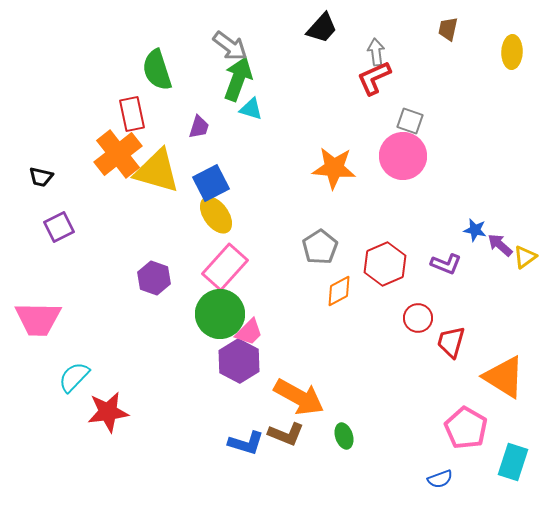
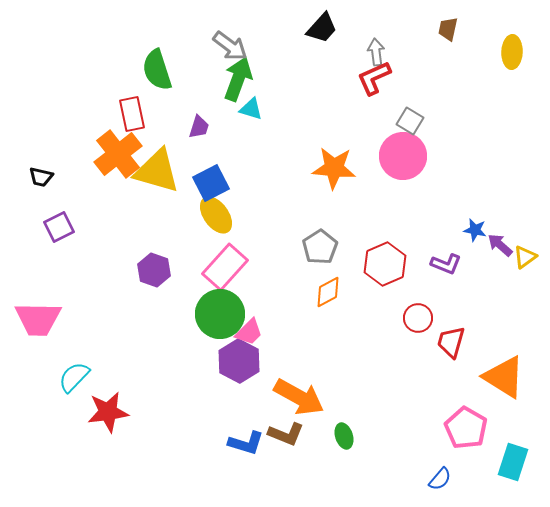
gray square at (410, 121): rotated 12 degrees clockwise
purple hexagon at (154, 278): moved 8 px up
orange diamond at (339, 291): moved 11 px left, 1 px down
blue semicircle at (440, 479): rotated 30 degrees counterclockwise
